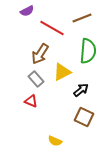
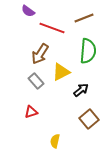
purple semicircle: moved 1 px right; rotated 64 degrees clockwise
brown line: moved 2 px right
red line: rotated 10 degrees counterclockwise
yellow triangle: moved 1 px left
gray rectangle: moved 2 px down
red triangle: moved 11 px down; rotated 40 degrees counterclockwise
brown square: moved 5 px right, 2 px down; rotated 24 degrees clockwise
yellow semicircle: rotated 80 degrees clockwise
